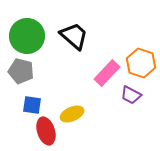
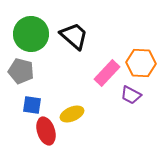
green circle: moved 4 px right, 2 px up
orange hexagon: rotated 16 degrees counterclockwise
